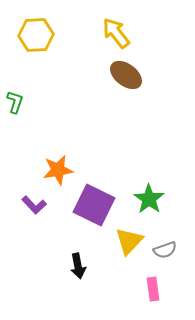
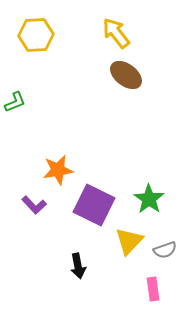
green L-shape: rotated 50 degrees clockwise
